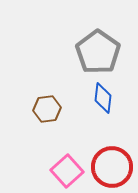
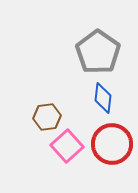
brown hexagon: moved 8 px down
red circle: moved 23 px up
pink square: moved 25 px up
